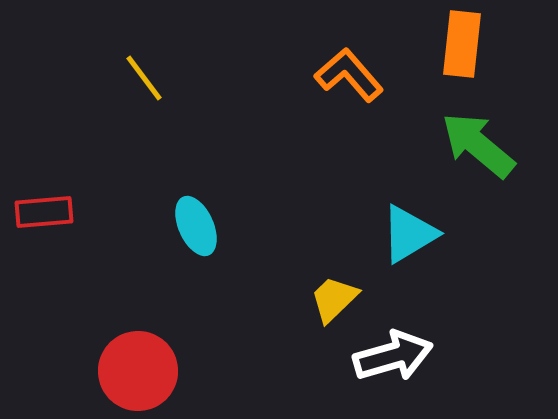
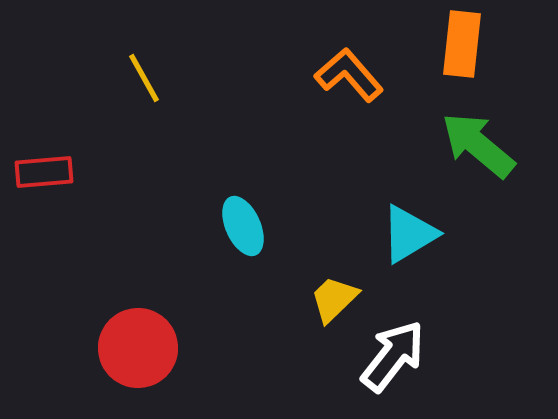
yellow line: rotated 8 degrees clockwise
red rectangle: moved 40 px up
cyan ellipse: moved 47 px right
white arrow: rotated 36 degrees counterclockwise
red circle: moved 23 px up
